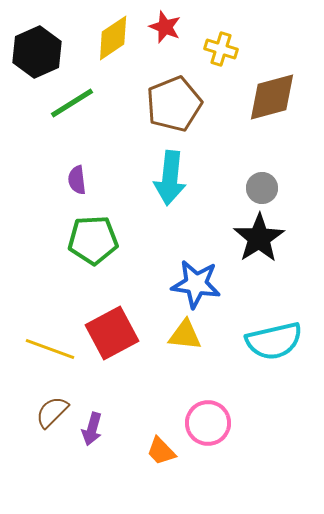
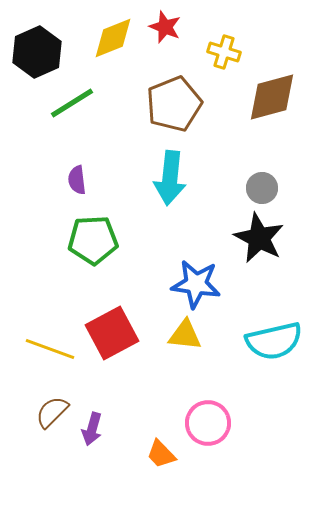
yellow diamond: rotated 12 degrees clockwise
yellow cross: moved 3 px right, 3 px down
black star: rotated 12 degrees counterclockwise
orange trapezoid: moved 3 px down
